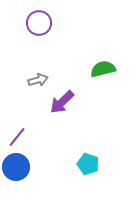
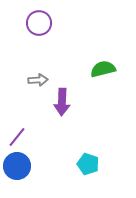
gray arrow: rotated 12 degrees clockwise
purple arrow: rotated 44 degrees counterclockwise
blue circle: moved 1 px right, 1 px up
